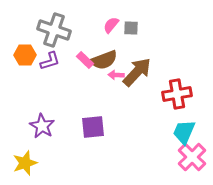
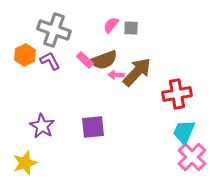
orange hexagon: rotated 25 degrees counterclockwise
purple L-shape: rotated 100 degrees counterclockwise
